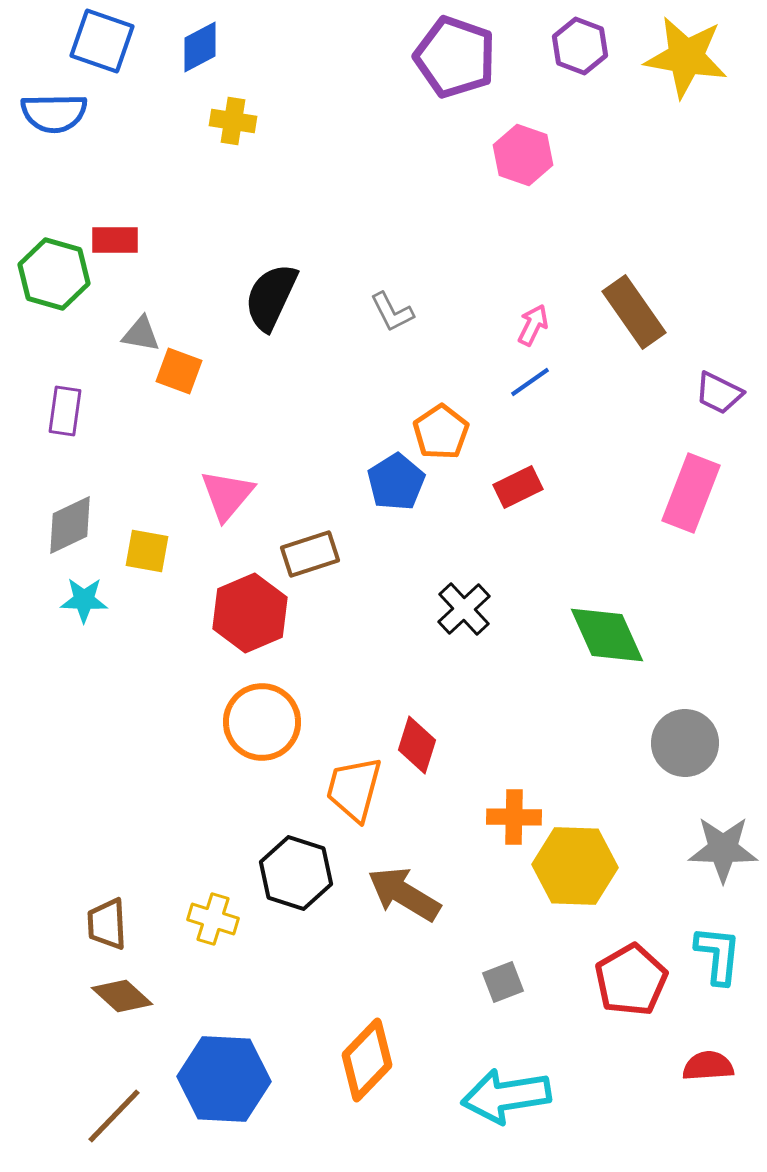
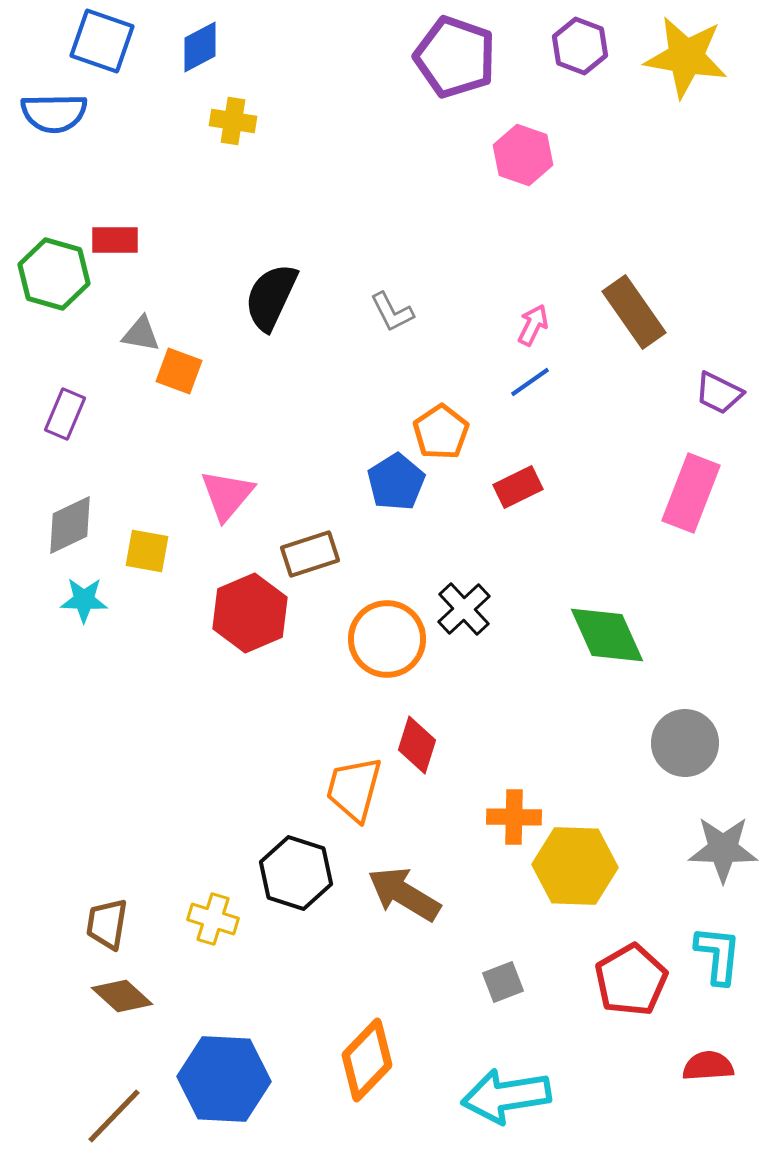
purple rectangle at (65, 411): moved 3 px down; rotated 15 degrees clockwise
orange circle at (262, 722): moved 125 px right, 83 px up
brown trapezoid at (107, 924): rotated 12 degrees clockwise
